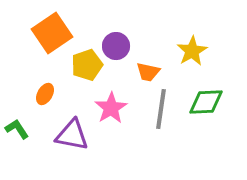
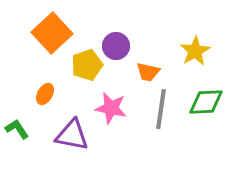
orange square: rotated 9 degrees counterclockwise
yellow star: moved 3 px right
pink star: rotated 28 degrees counterclockwise
